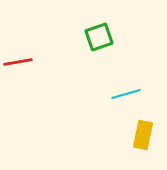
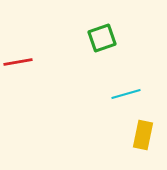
green square: moved 3 px right, 1 px down
